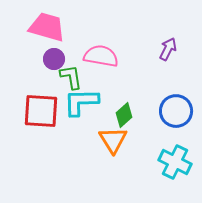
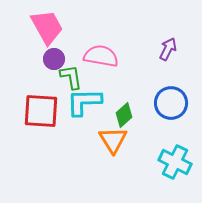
pink trapezoid: rotated 45 degrees clockwise
cyan L-shape: moved 3 px right
blue circle: moved 5 px left, 8 px up
